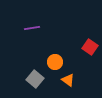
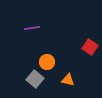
orange circle: moved 8 px left
orange triangle: rotated 24 degrees counterclockwise
